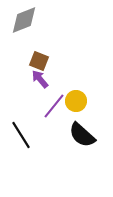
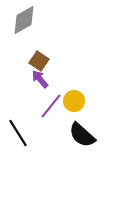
gray diamond: rotated 8 degrees counterclockwise
brown square: rotated 12 degrees clockwise
yellow circle: moved 2 px left
purple line: moved 3 px left
black line: moved 3 px left, 2 px up
